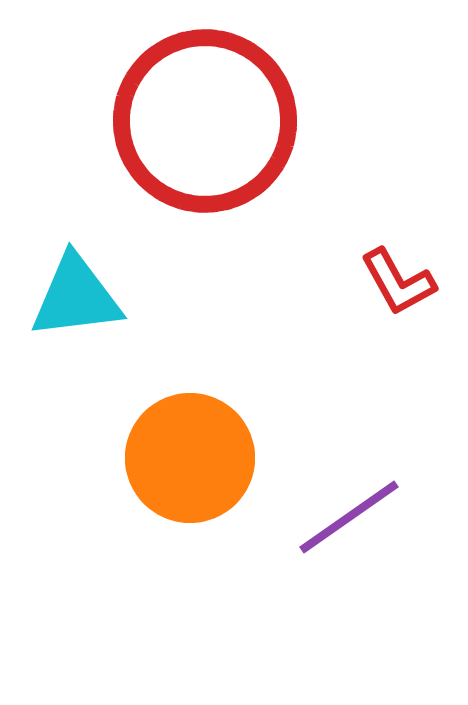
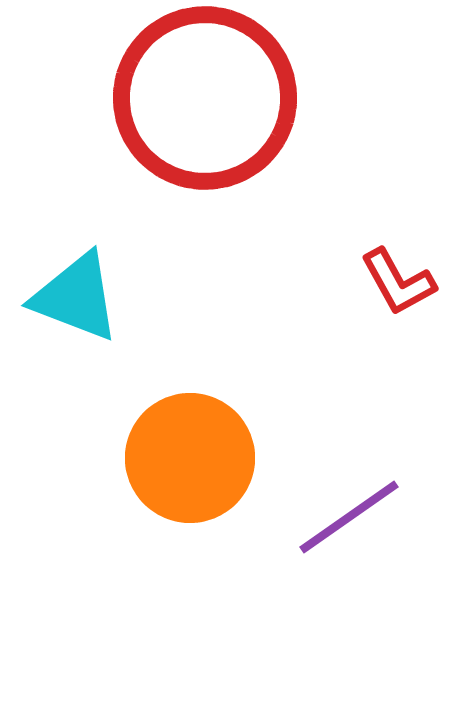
red circle: moved 23 px up
cyan triangle: rotated 28 degrees clockwise
